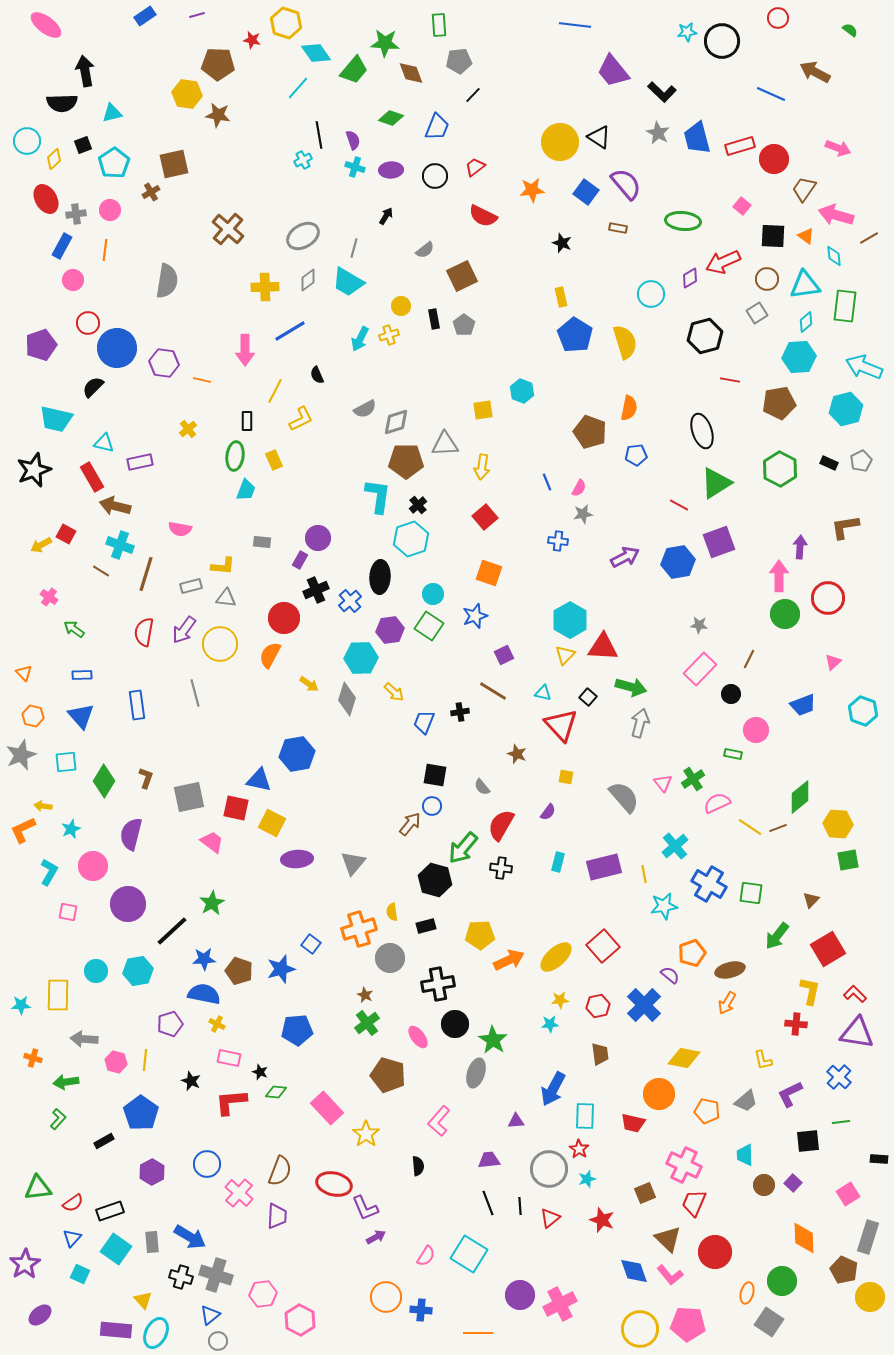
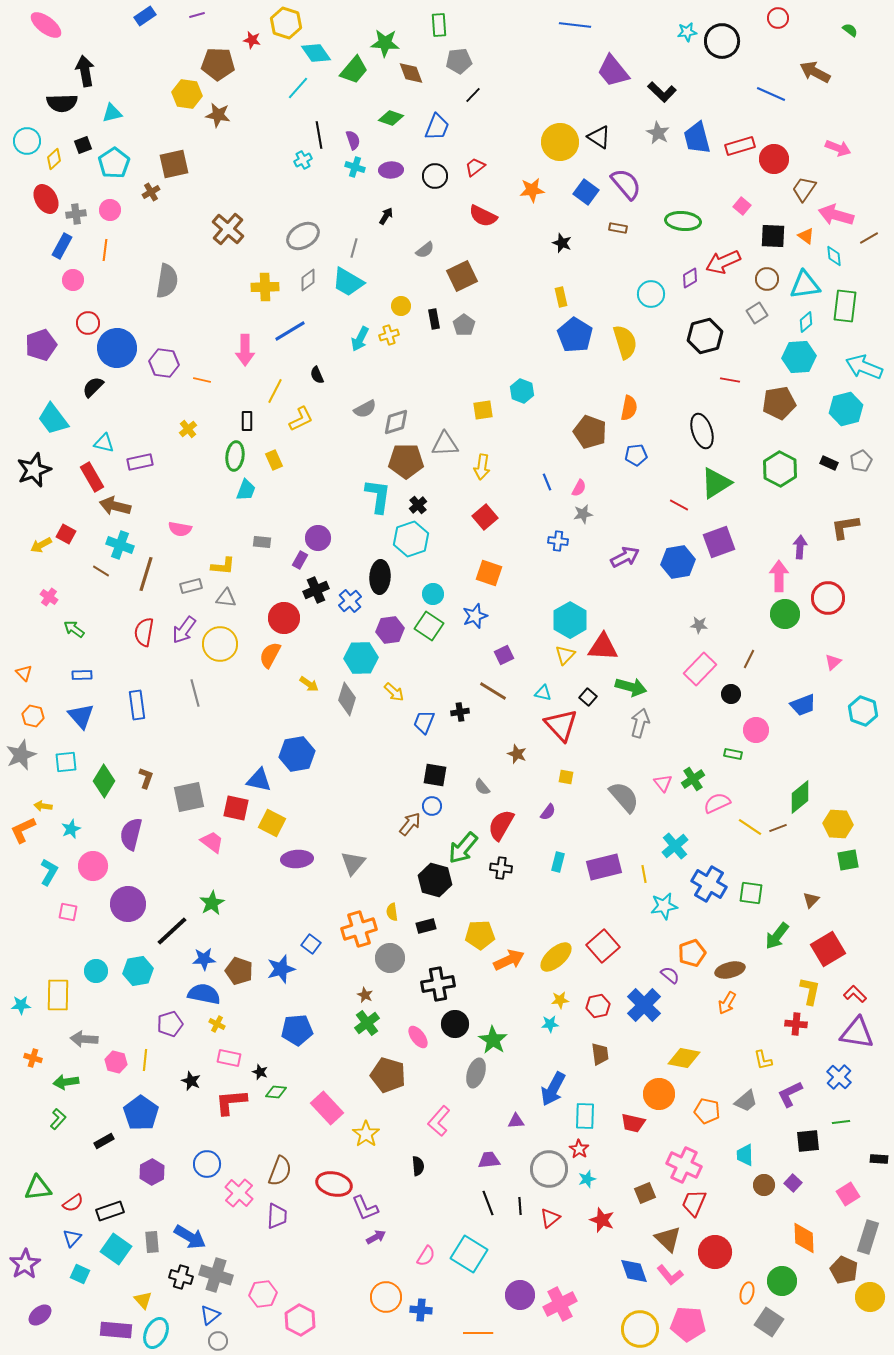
cyan trapezoid at (56, 419): moved 3 px left; rotated 40 degrees clockwise
